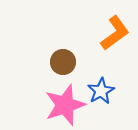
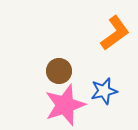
brown circle: moved 4 px left, 9 px down
blue star: moved 3 px right; rotated 16 degrees clockwise
